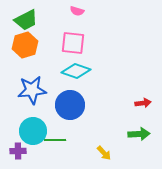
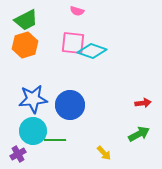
cyan diamond: moved 16 px right, 20 px up
blue star: moved 1 px right, 9 px down
green arrow: rotated 25 degrees counterclockwise
purple cross: moved 3 px down; rotated 28 degrees counterclockwise
